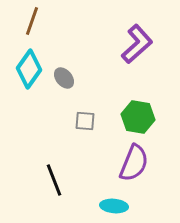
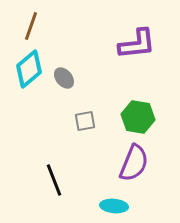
brown line: moved 1 px left, 5 px down
purple L-shape: rotated 36 degrees clockwise
cyan diamond: rotated 15 degrees clockwise
gray square: rotated 15 degrees counterclockwise
